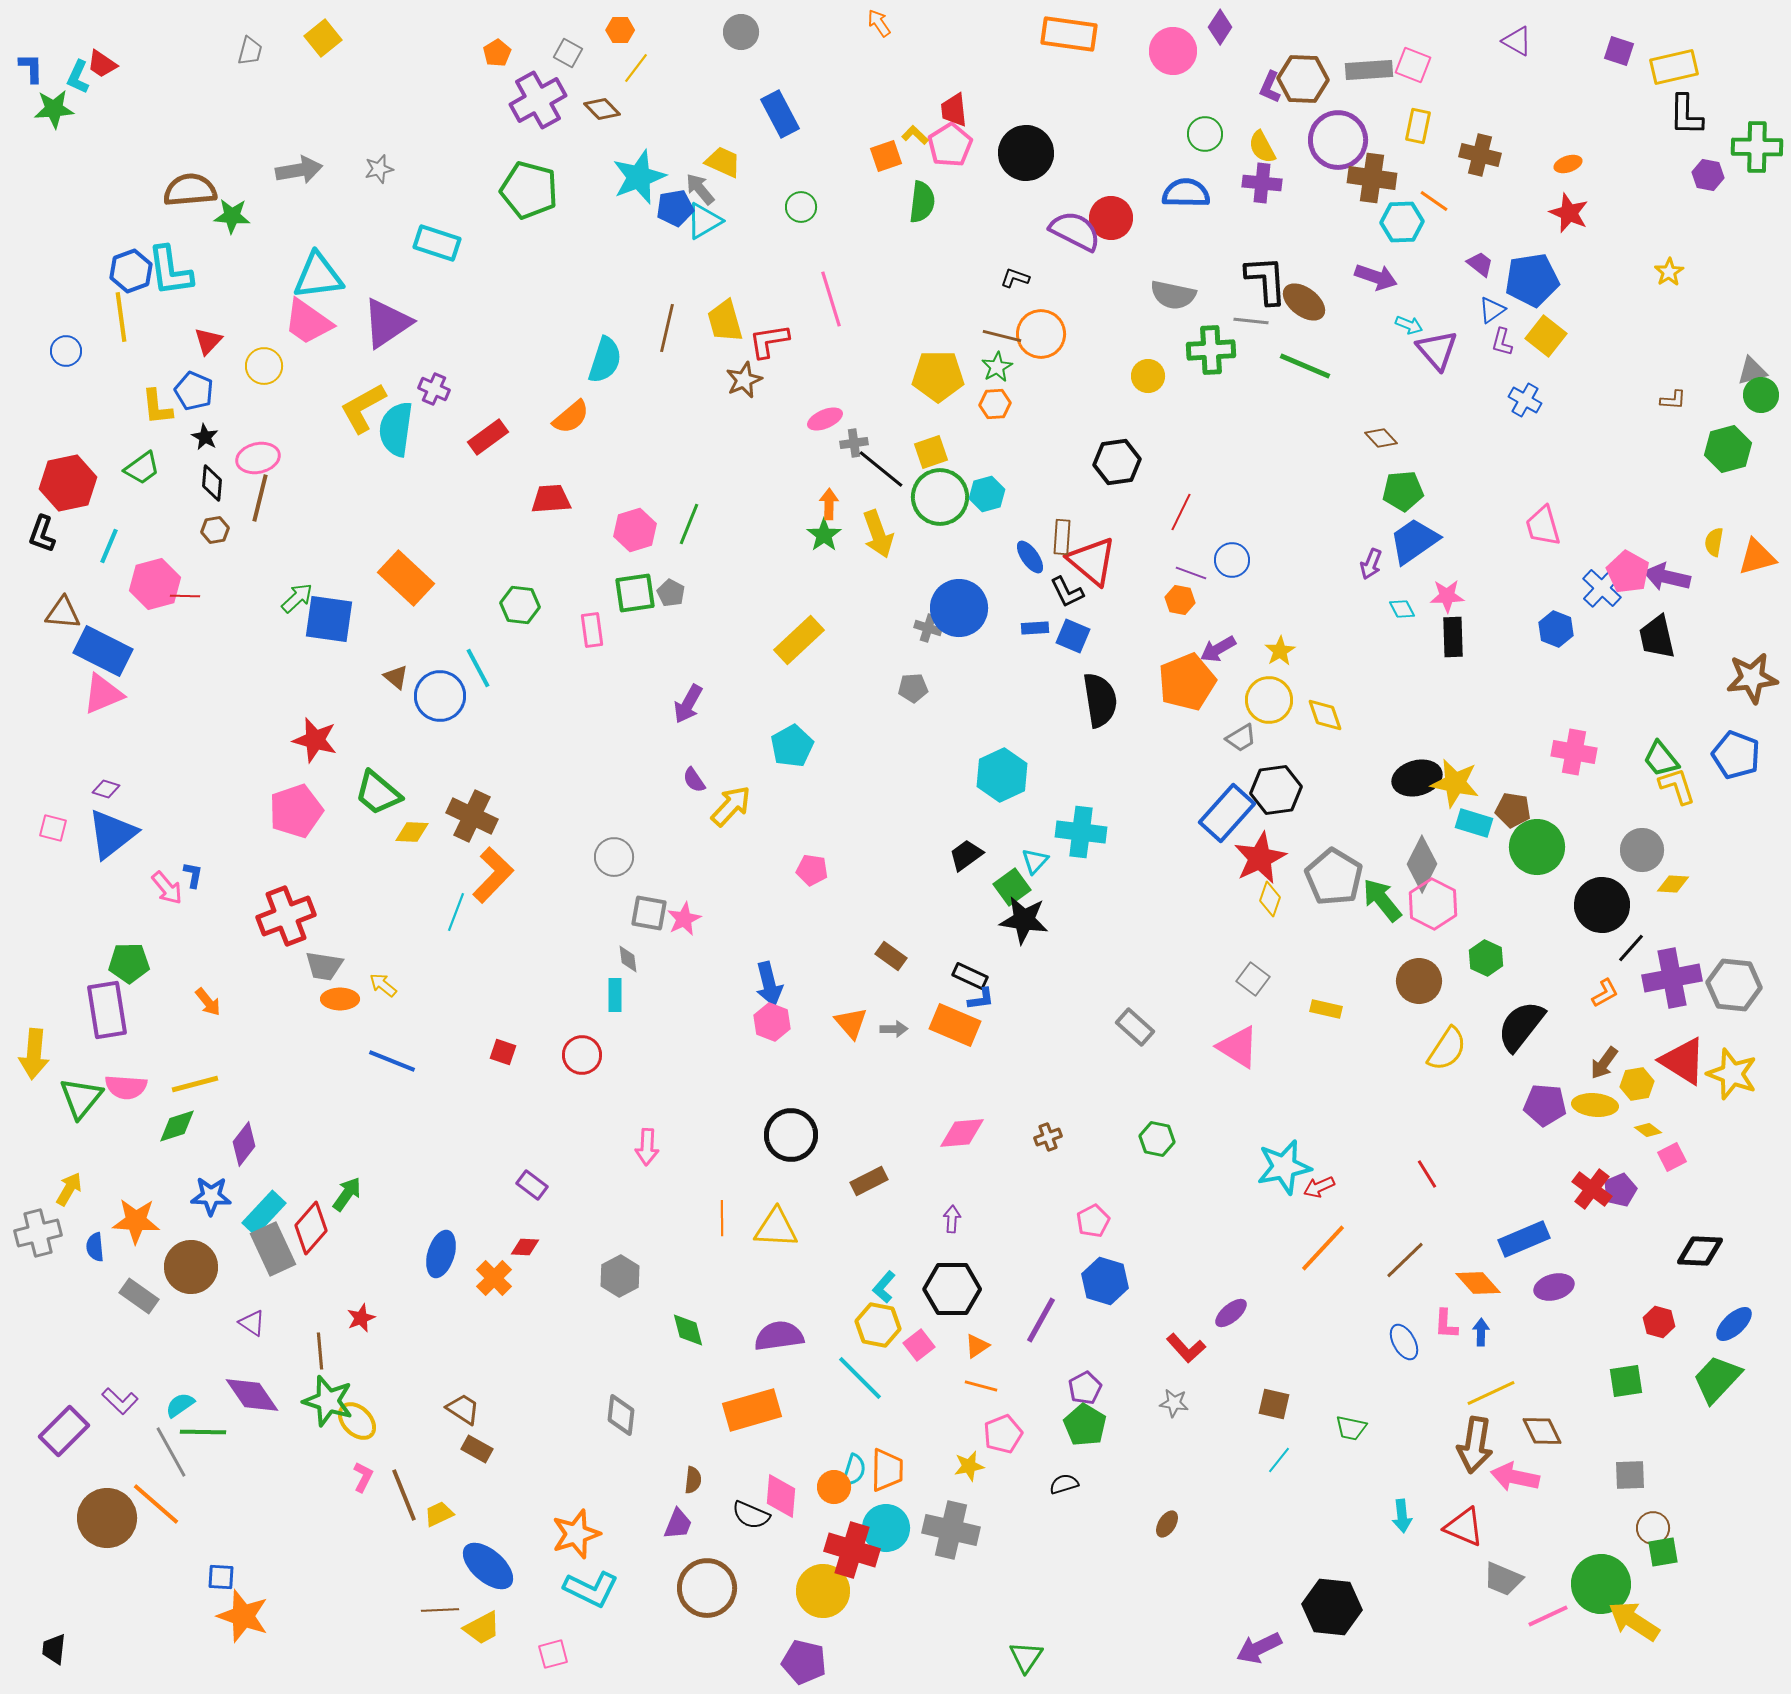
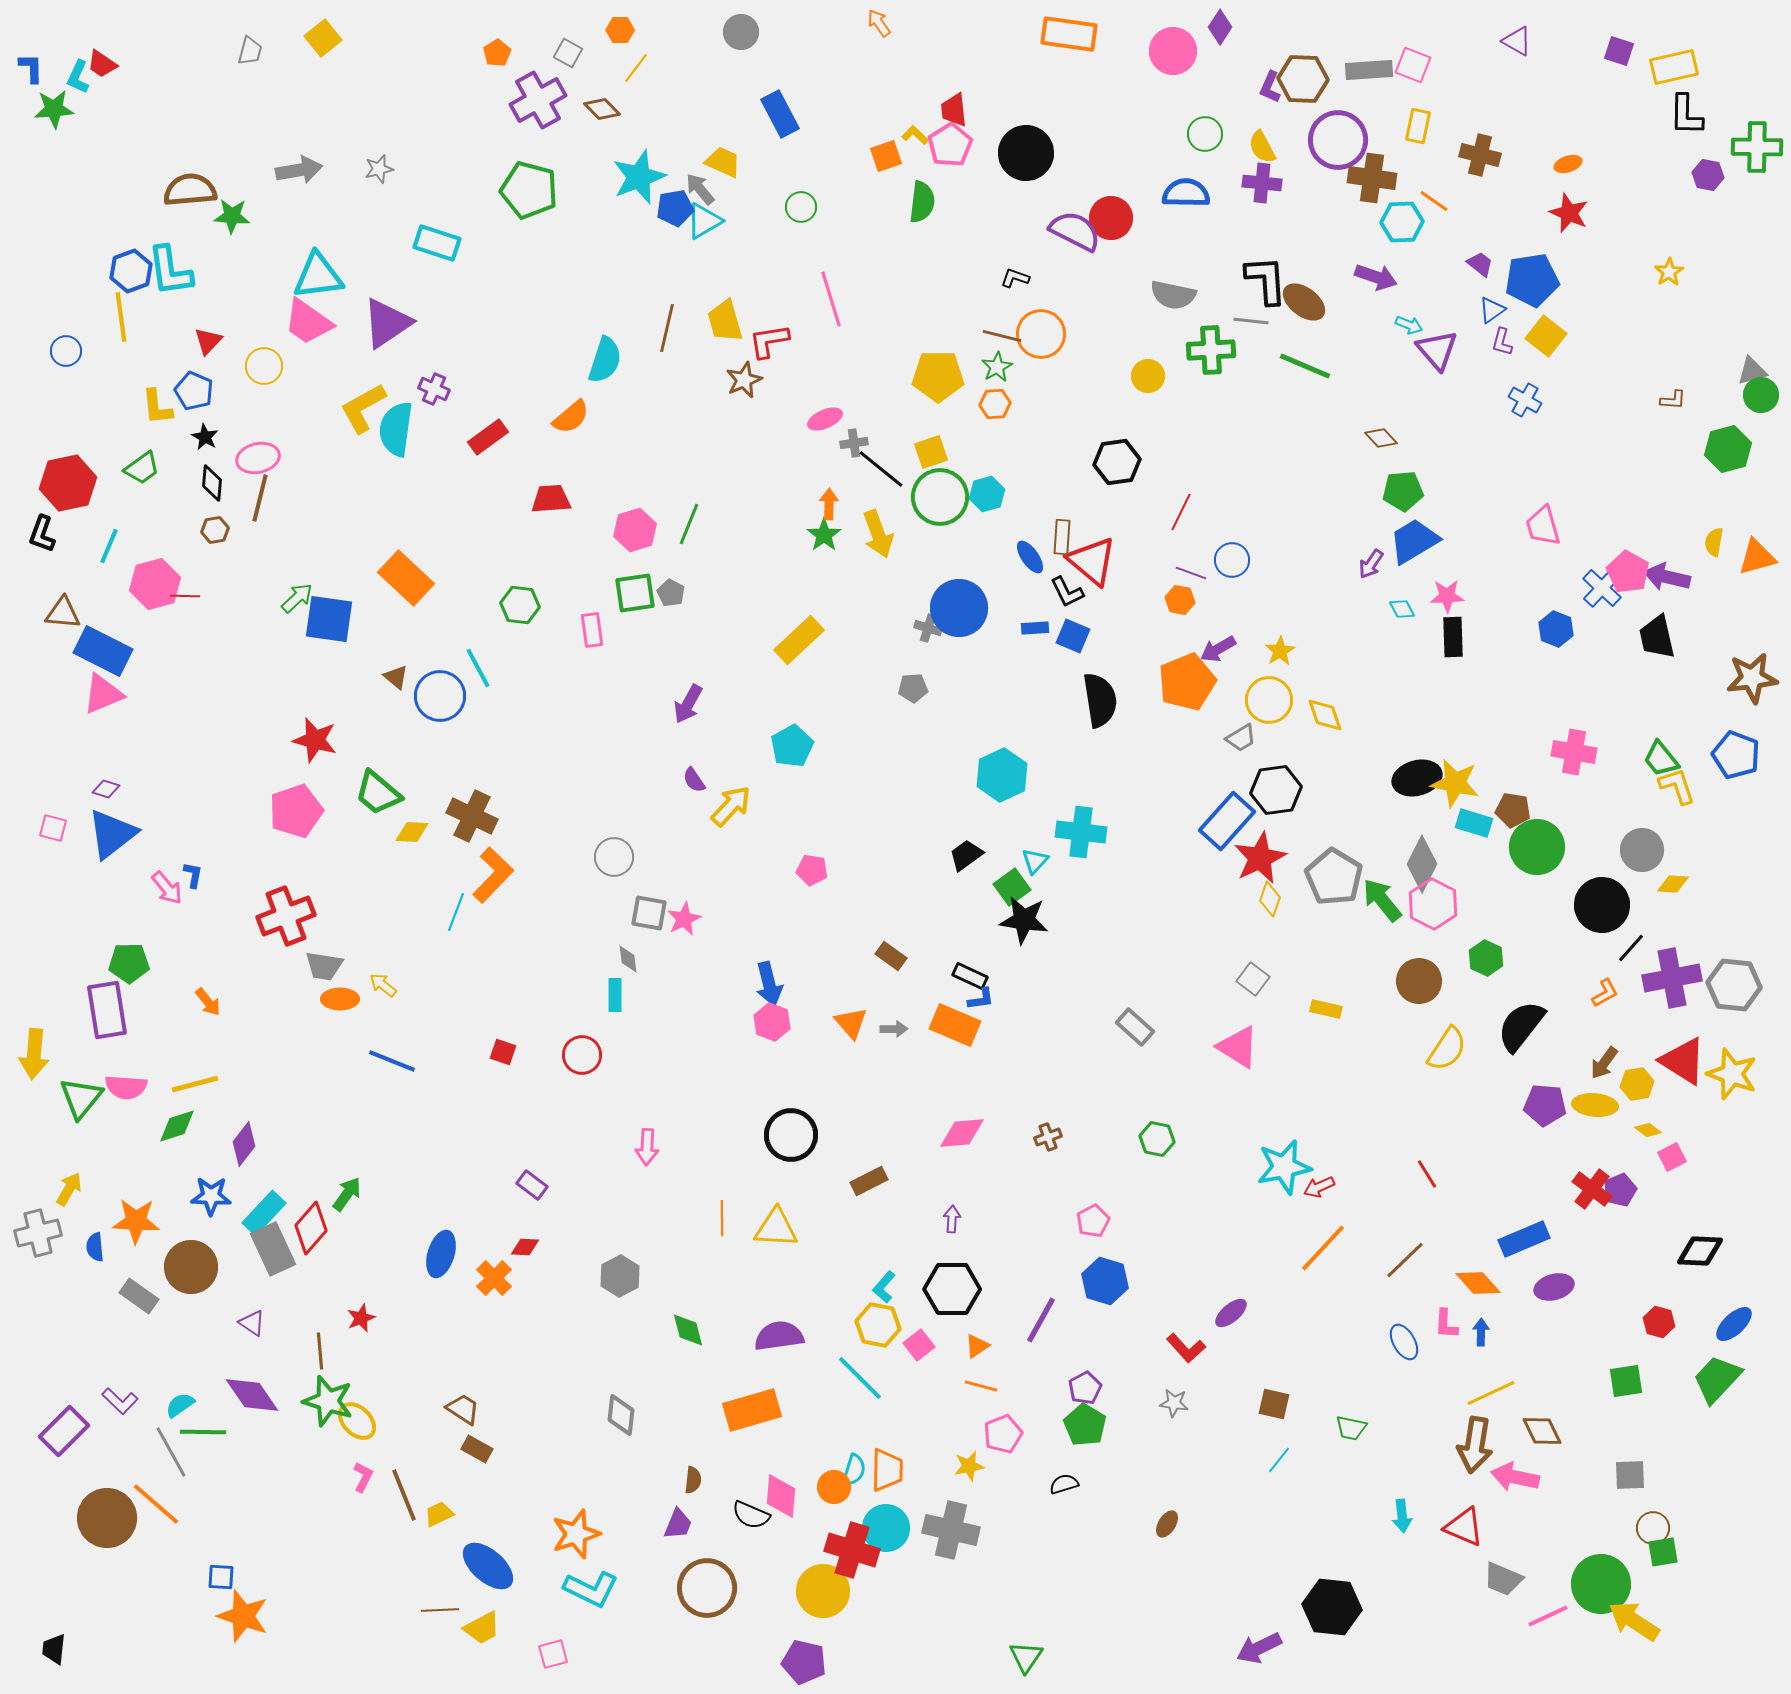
blue trapezoid at (1414, 541): rotated 4 degrees clockwise
purple arrow at (1371, 564): rotated 12 degrees clockwise
blue rectangle at (1227, 813): moved 8 px down
